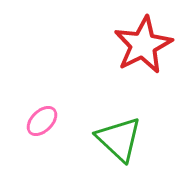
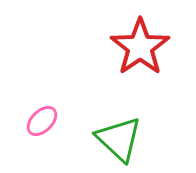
red star: moved 3 px left, 2 px down; rotated 8 degrees counterclockwise
